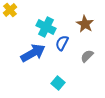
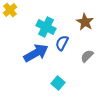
brown star: moved 2 px up
blue arrow: moved 3 px right
